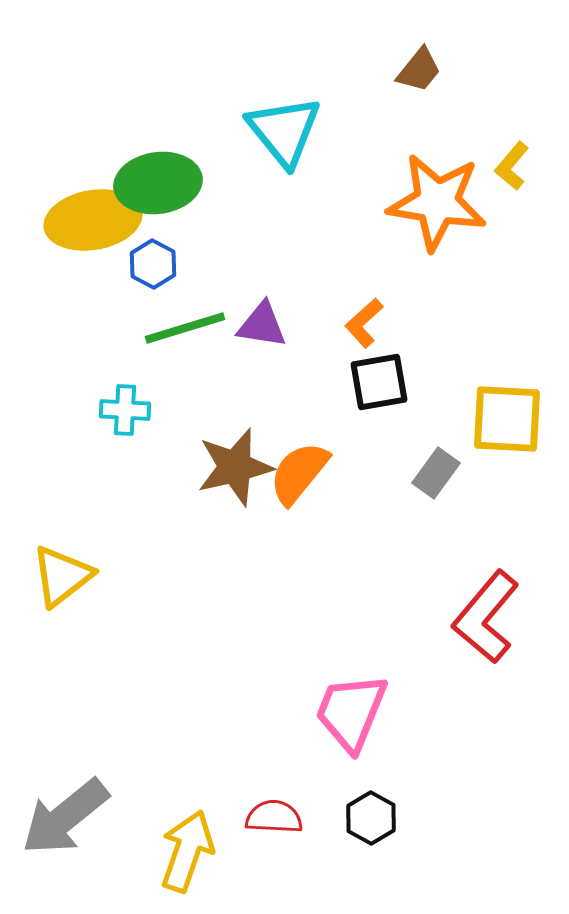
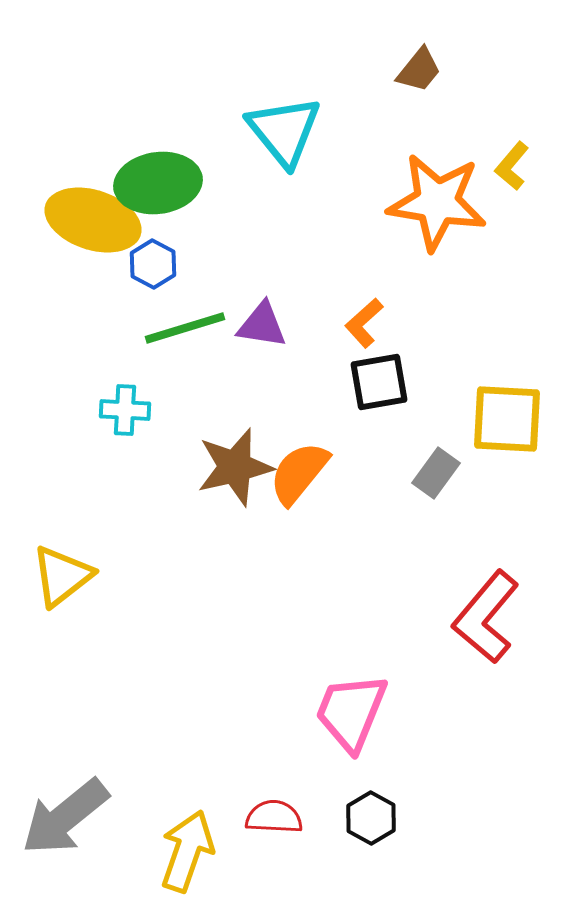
yellow ellipse: rotated 28 degrees clockwise
